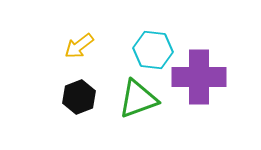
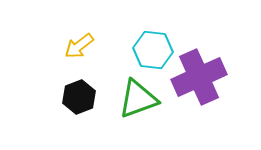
purple cross: rotated 24 degrees counterclockwise
